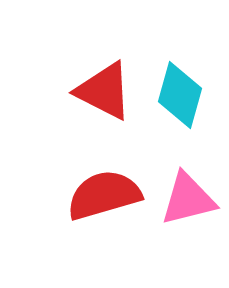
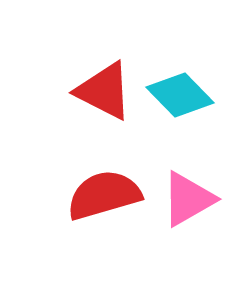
cyan diamond: rotated 60 degrees counterclockwise
pink triangle: rotated 16 degrees counterclockwise
